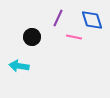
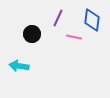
blue diamond: rotated 25 degrees clockwise
black circle: moved 3 px up
